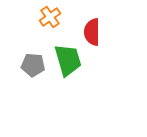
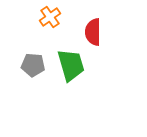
red semicircle: moved 1 px right
green trapezoid: moved 3 px right, 5 px down
